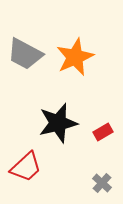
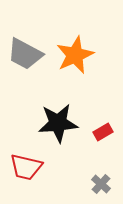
orange star: moved 2 px up
black star: rotated 9 degrees clockwise
red trapezoid: rotated 56 degrees clockwise
gray cross: moved 1 px left, 1 px down
